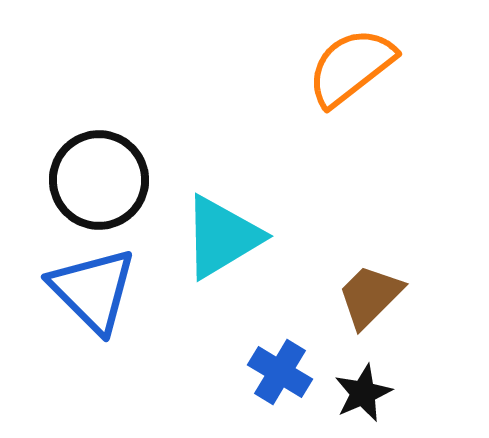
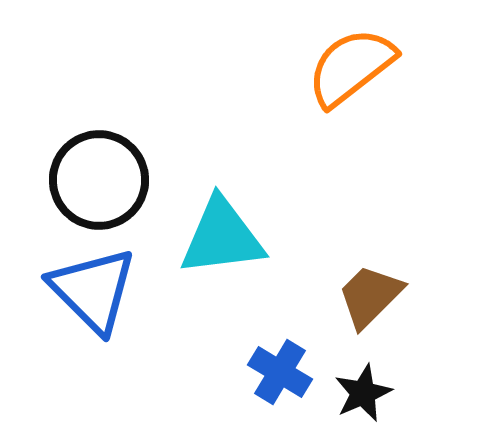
cyan triangle: rotated 24 degrees clockwise
